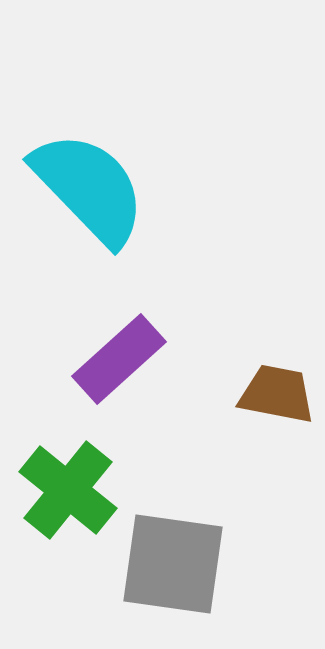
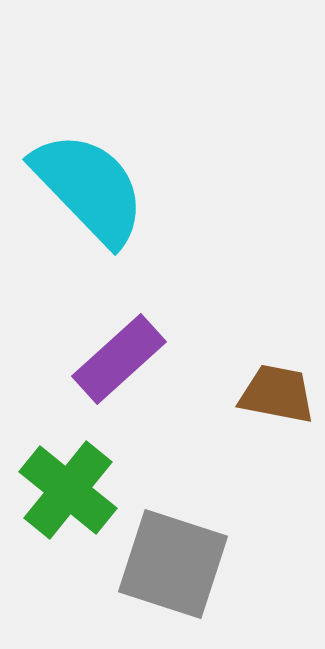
gray square: rotated 10 degrees clockwise
